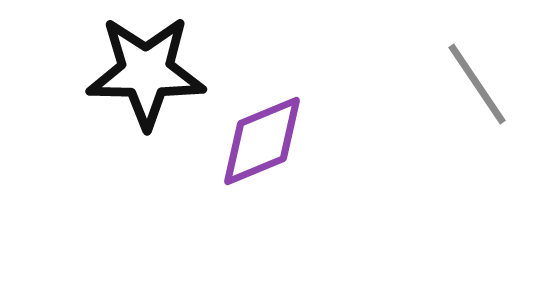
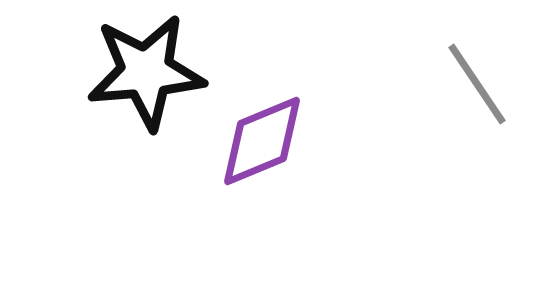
black star: rotated 6 degrees counterclockwise
